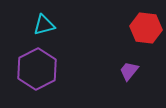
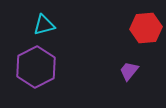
red hexagon: rotated 12 degrees counterclockwise
purple hexagon: moved 1 px left, 2 px up
